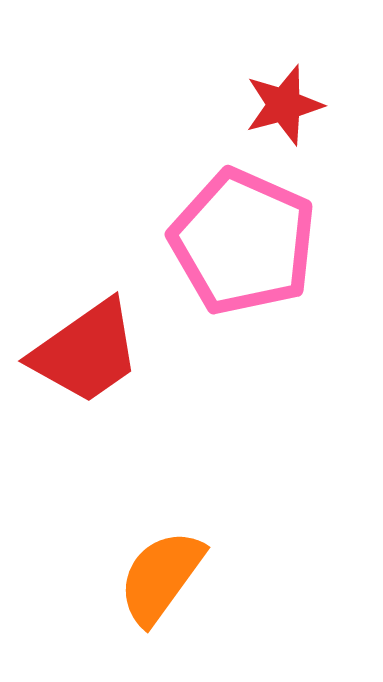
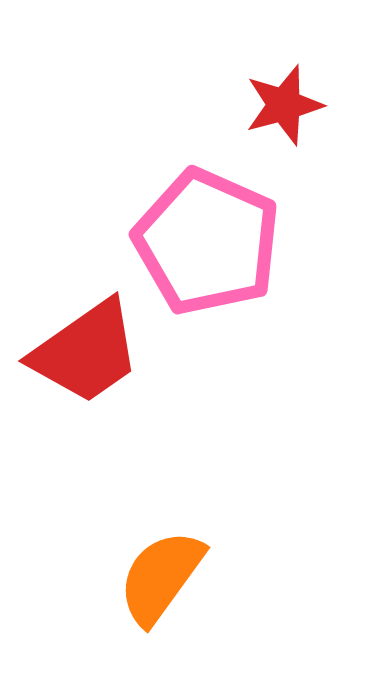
pink pentagon: moved 36 px left
